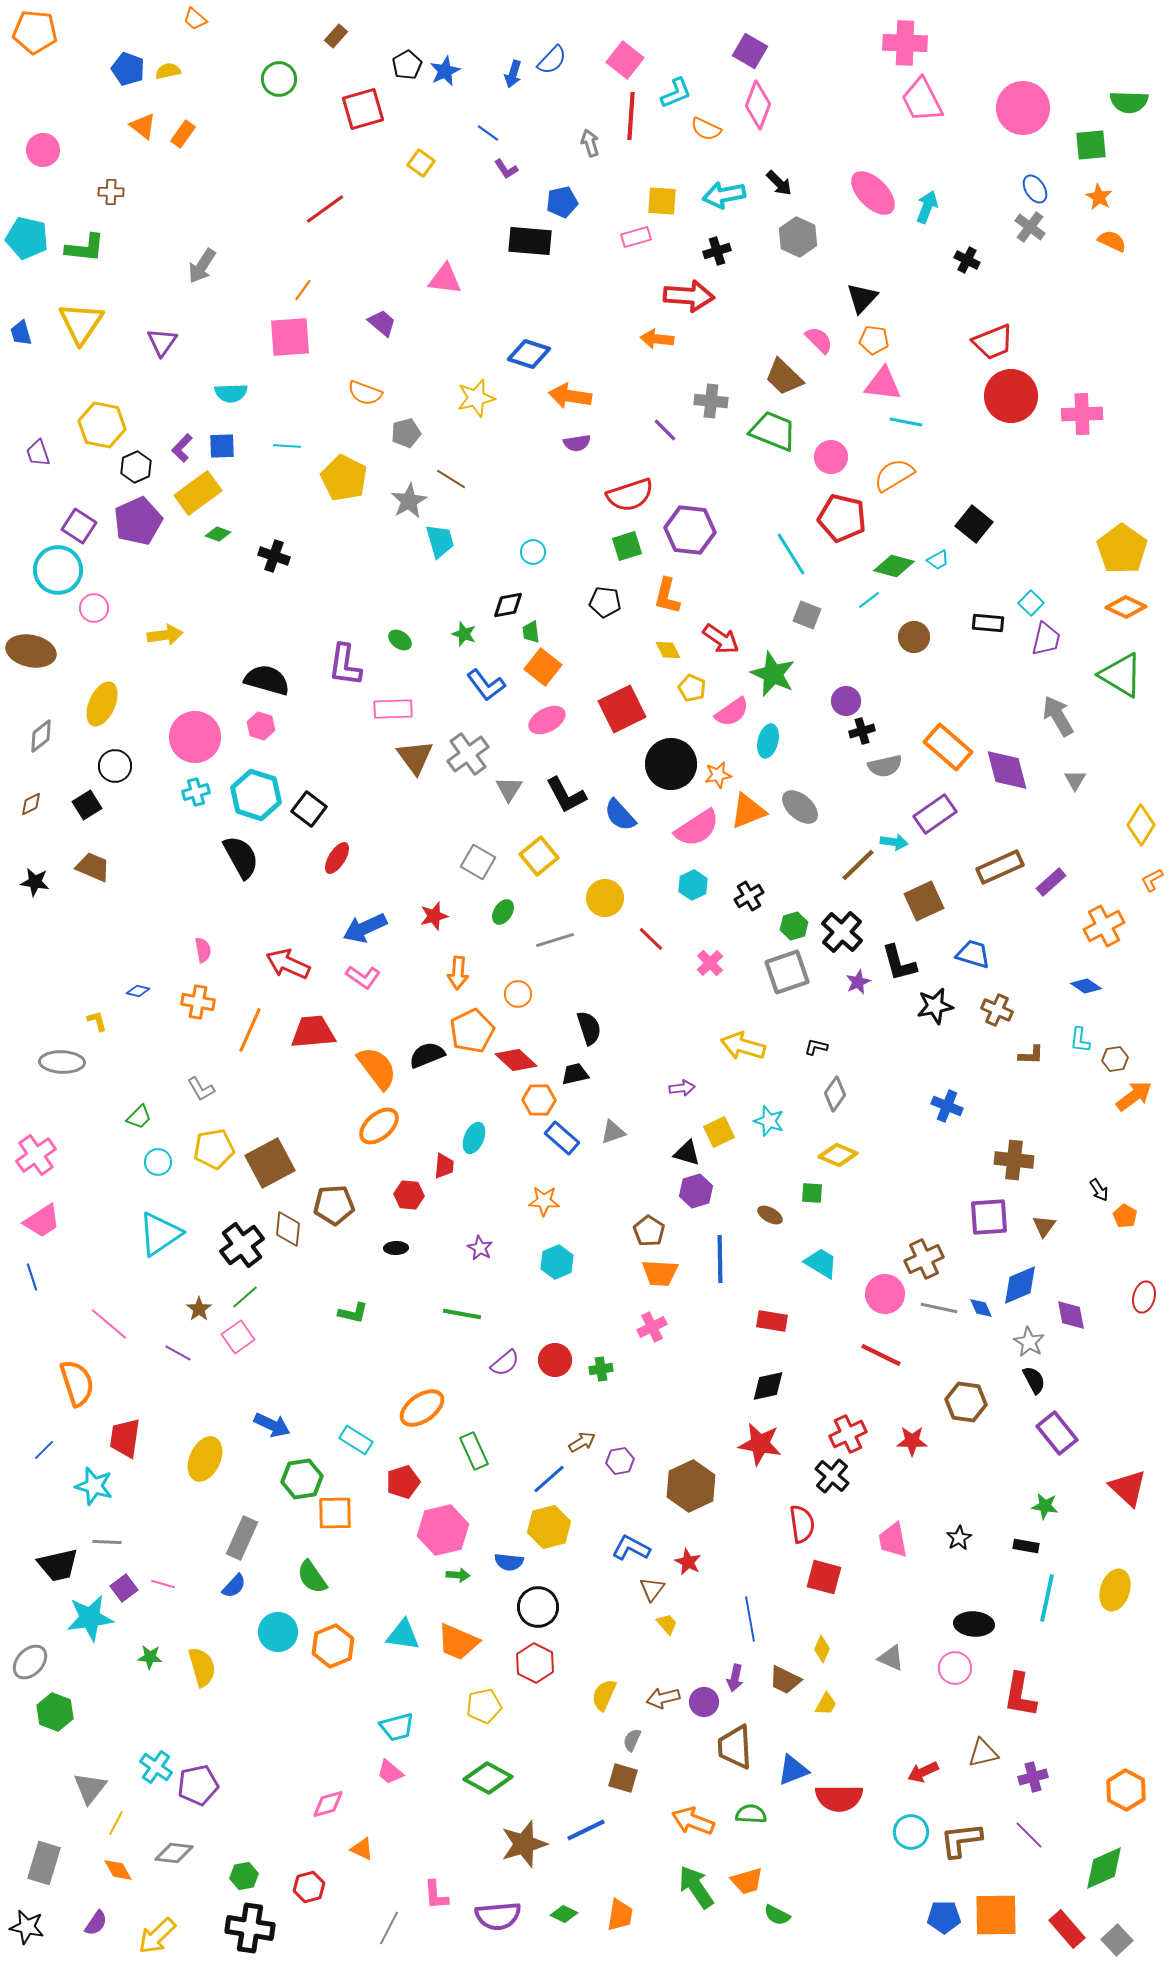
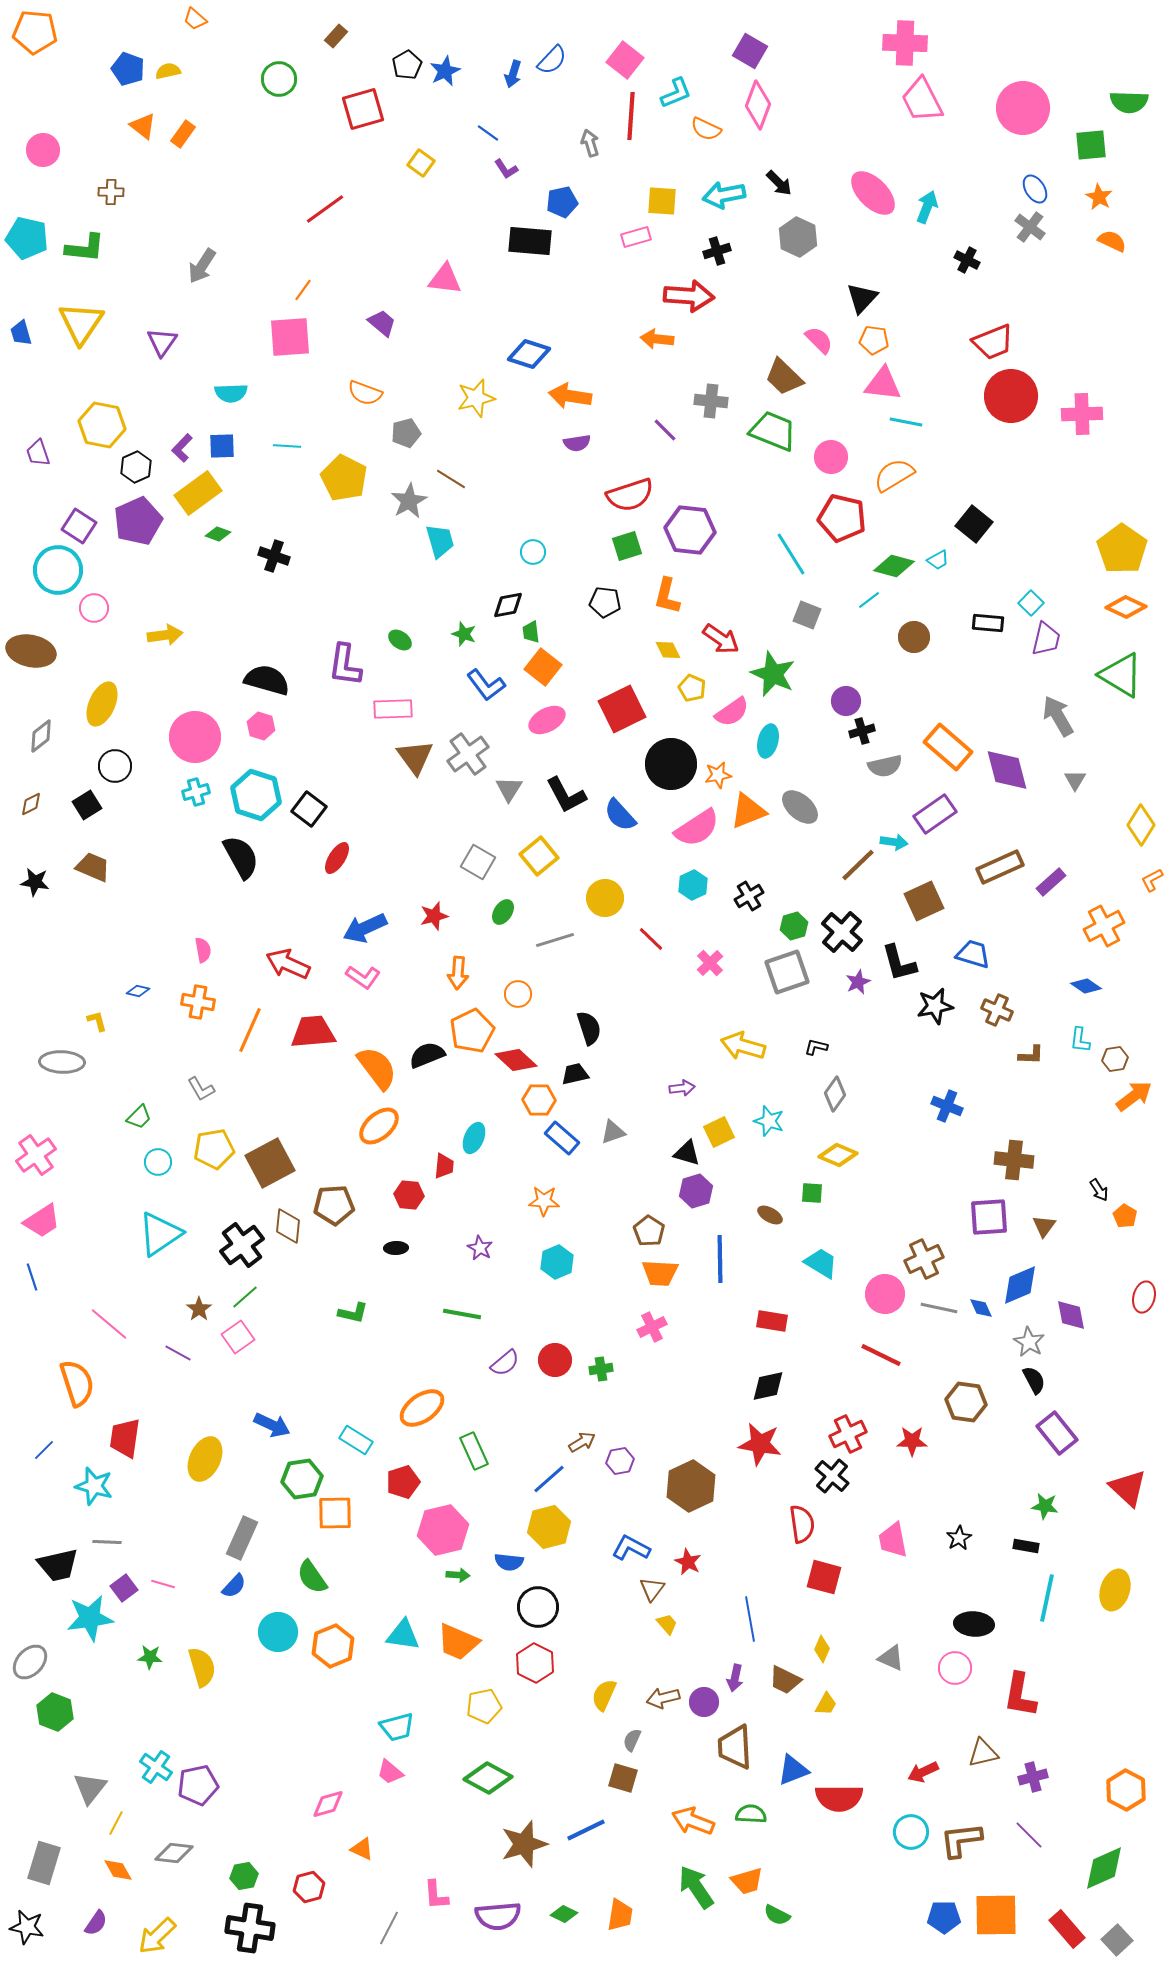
brown diamond at (288, 1229): moved 3 px up
